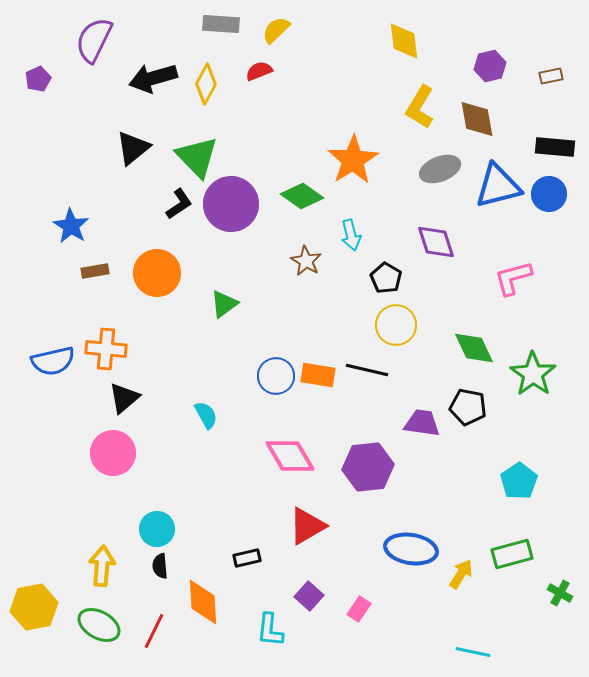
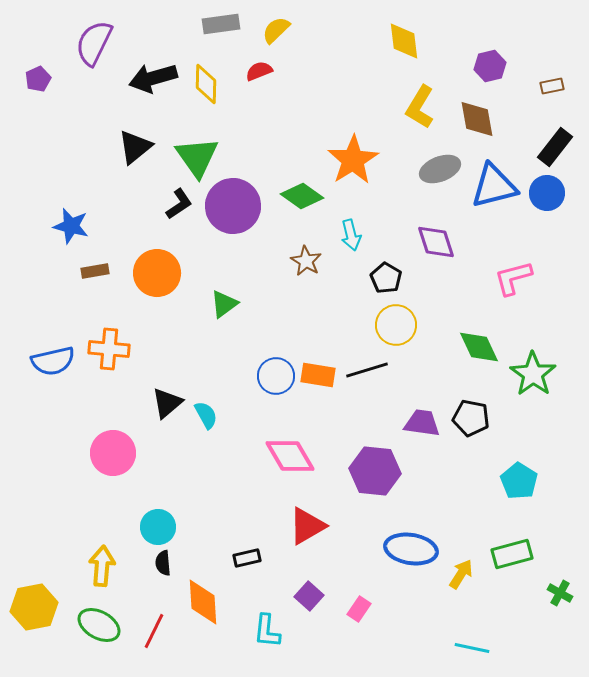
gray rectangle at (221, 24): rotated 12 degrees counterclockwise
purple semicircle at (94, 40): moved 3 px down
brown rectangle at (551, 76): moved 1 px right, 10 px down
yellow diamond at (206, 84): rotated 27 degrees counterclockwise
black rectangle at (555, 147): rotated 57 degrees counterclockwise
black triangle at (133, 148): moved 2 px right, 1 px up
green triangle at (197, 157): rotated 9 degrees clockwise
blue triangle at (498, 186): moved 4 px left
blue circle at (549, 194): moved 2 px left, 1 px up
purple circle at (231, 204): moved 2 px right, 2 px down
blue star at (71, 226): rotated 18 degrees counterclockwise
green diamond at (474, 348): moved 5 px right, 1 px up
orange cross at (106, 349): moved 3 px right
black line at (367, 370): rotated 30 degrees counterclockwise
black triangle at (124, 398): moved 43 px right, 5 px down
black pentagon at (468, 407): moved 3 px right, 11 px down
purple hexagon at (368, 467): moved 7 px right, 4 px down; rotated 12 degrees clockwise
cyan pentagon at (519, 481): rotated 6 degrees counterclockwise
cyan circle at (157, 529): moved 1 px right, 2 px up
black semicircle at (160, 566): moved 3 px right, 3 px up
cyan L-shape at (270, 630): moved 3 px left, 1 px down
cyan line at (473, 652): moved 1 px left, 4 px up
